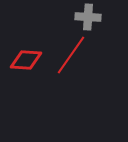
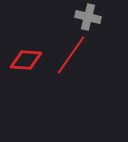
gray cross: rotated 10 degrees clockwise
